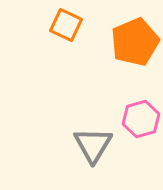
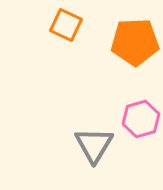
orange pentagon: rotated 21 degrees clockwise
gray triangle: moved 1 px right
